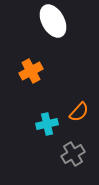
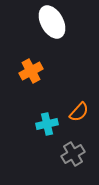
white ellipse: moved 1 px left, 1 px down
